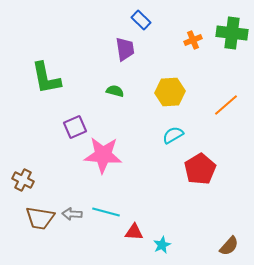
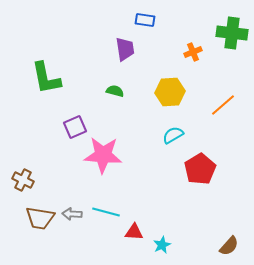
blue rectangle: moved 4 px right; rotated 36 degrees counterclockwise
orange cross: moved 12 px down
orange line: moved 3 px left
